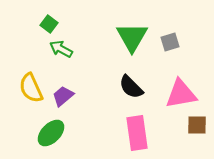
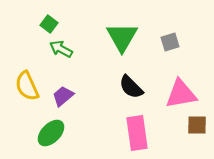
green triangle: moved 10 px left
yellow semicircle: moved 4 px left, 2 px up
